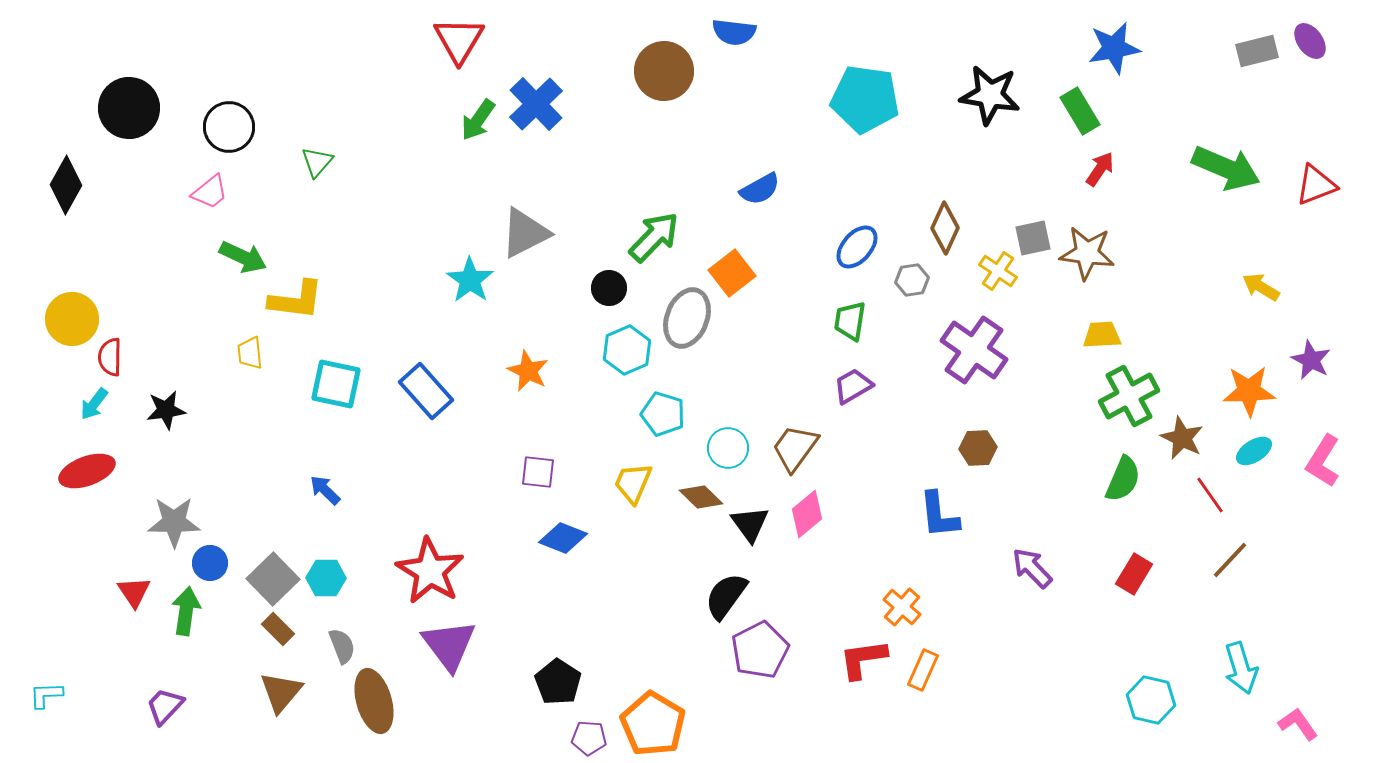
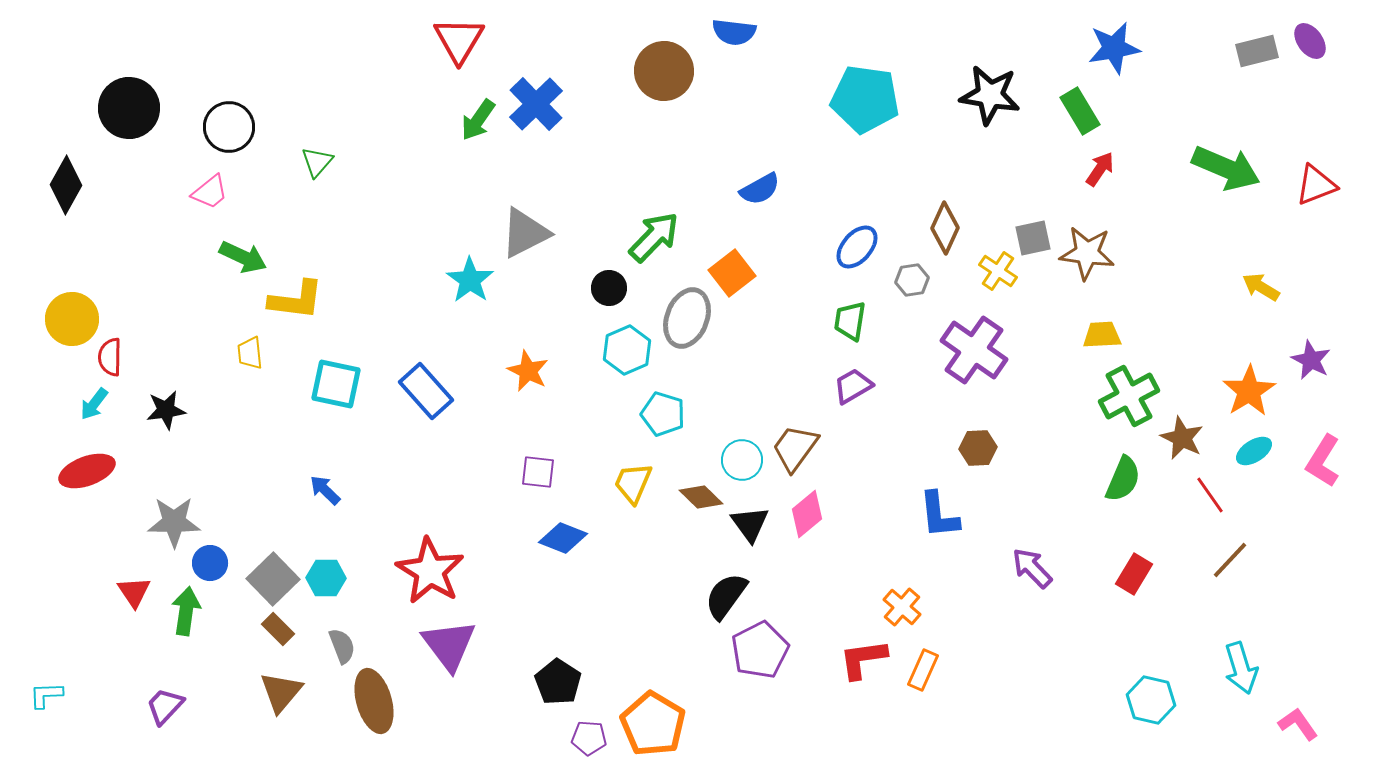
orange star at (1249, 391): rotated 30 degrees counterclockwise
cyan circle at (728, 448): moved 14 px right, 12 px down
